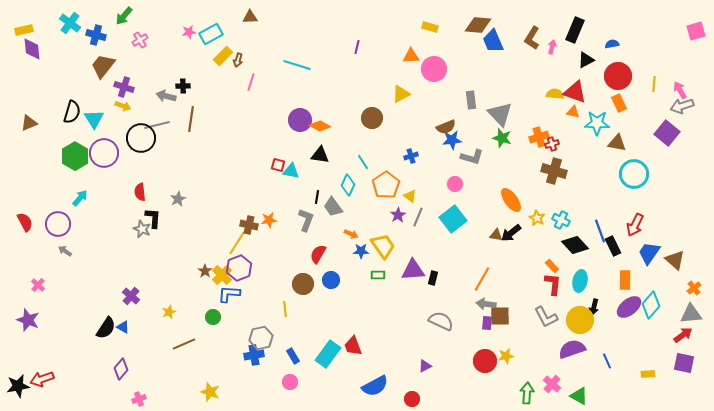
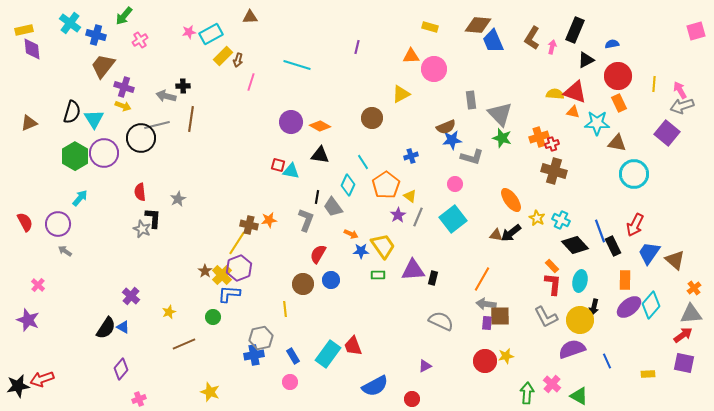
purple circle at (300, 120): moved 9 px left, 2 px down
